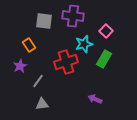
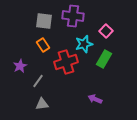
orange rectangle: moved 14 px right
